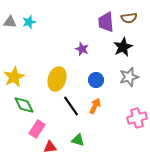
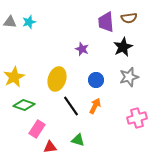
green diamond: rotated 45 degrees counterclockwise
